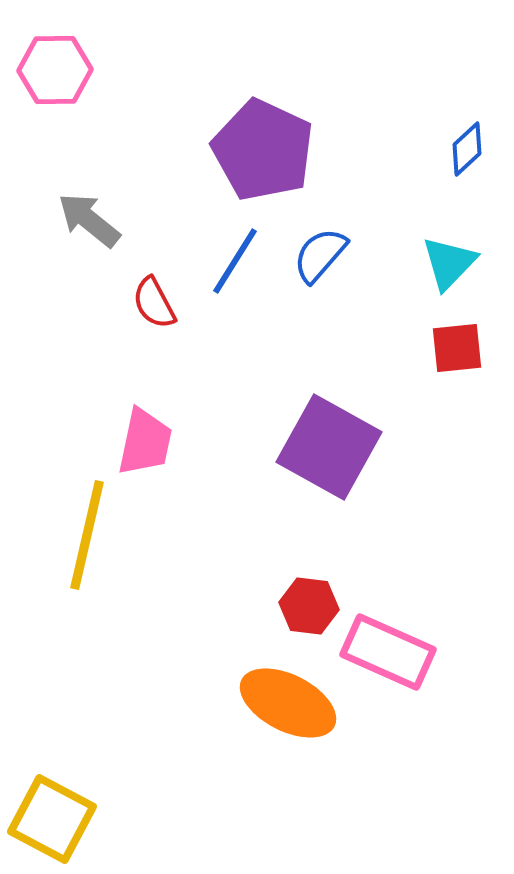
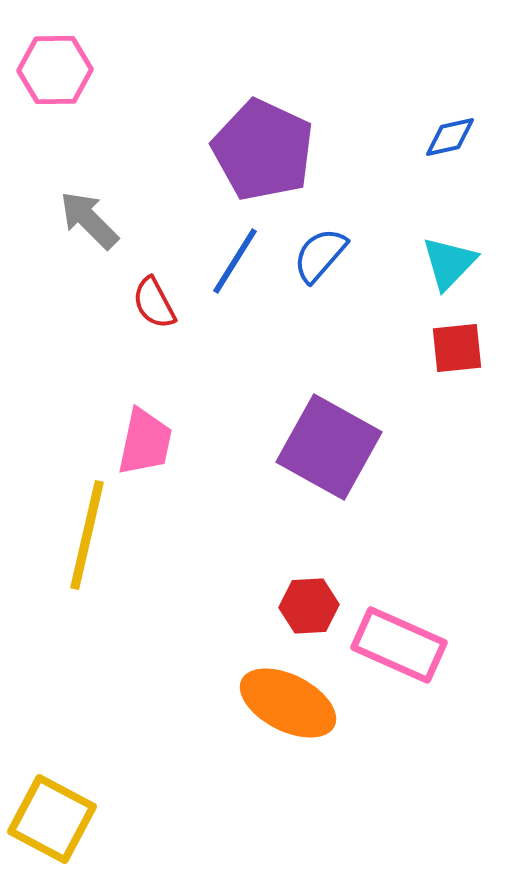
blue diamond: moved 17 px left, 12 px up; rotated 30 degrees clockwise
gray arrow: rotated 6 degrees clockwise
red hexagon: rotated 10 degrees counterclockwise
pink rectangle: moved 11 px right, 7 px up
